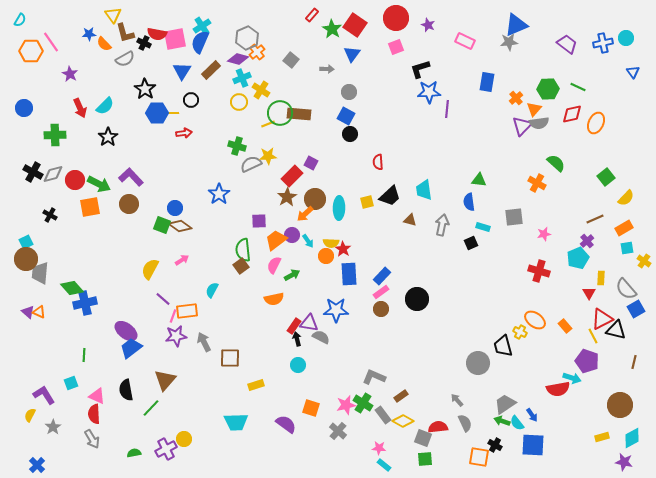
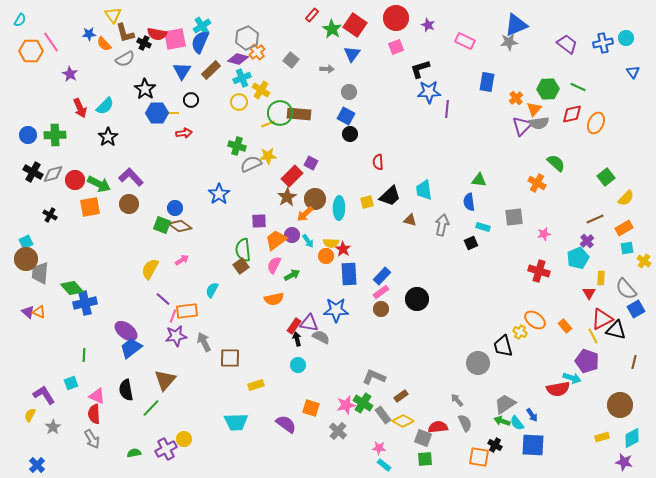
blue circle at (24, 108): moved 4 px right, 27 px down
